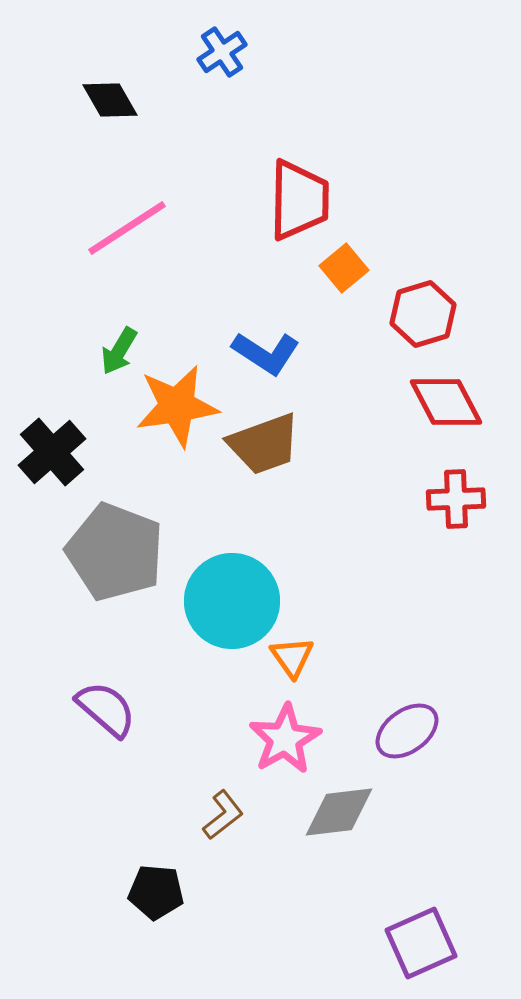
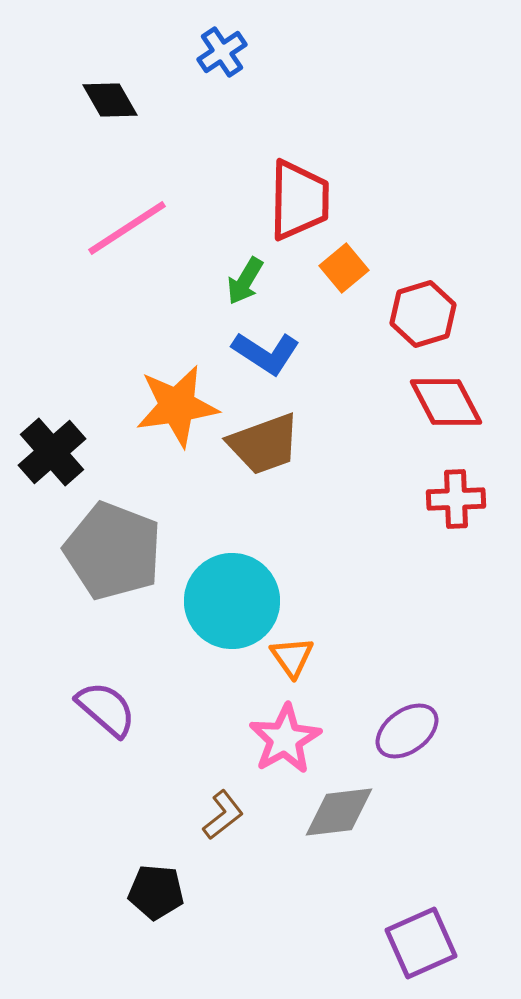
green arrow: moved 126 px right, 70 px up
gray pentagon: moved 2 px left, 1 px up
